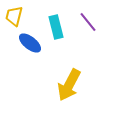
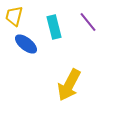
cyan rectangle: moved 2 px left
blue ellipse: moved 4 px left, 1 px down
